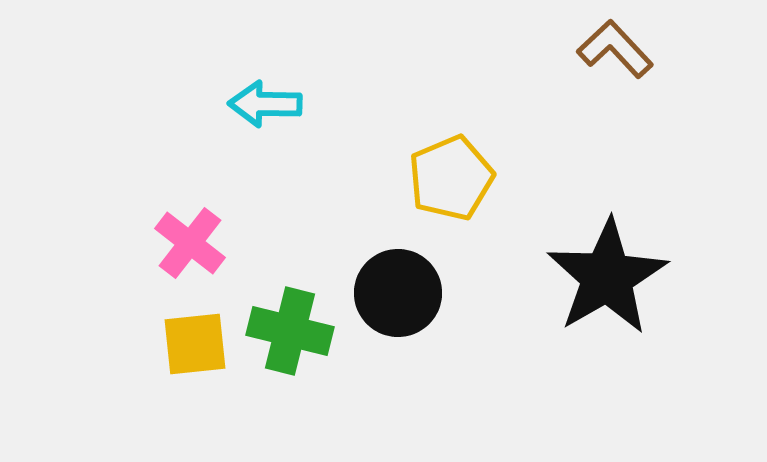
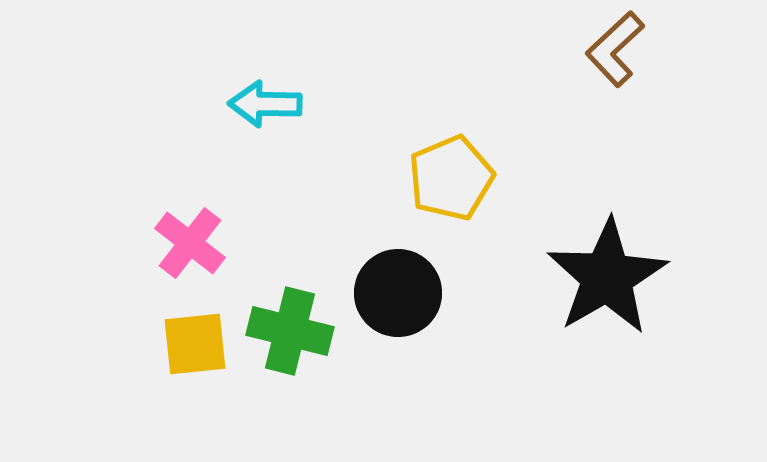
brown L-shape: rotated 90 degrees counterclockwise
